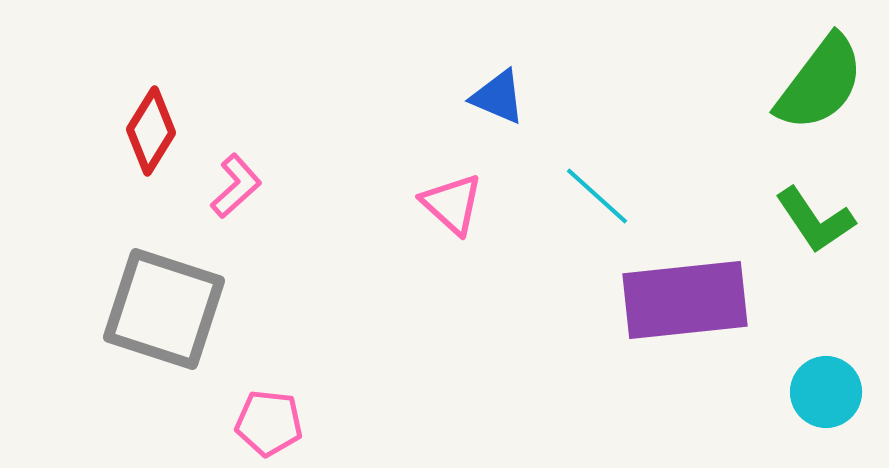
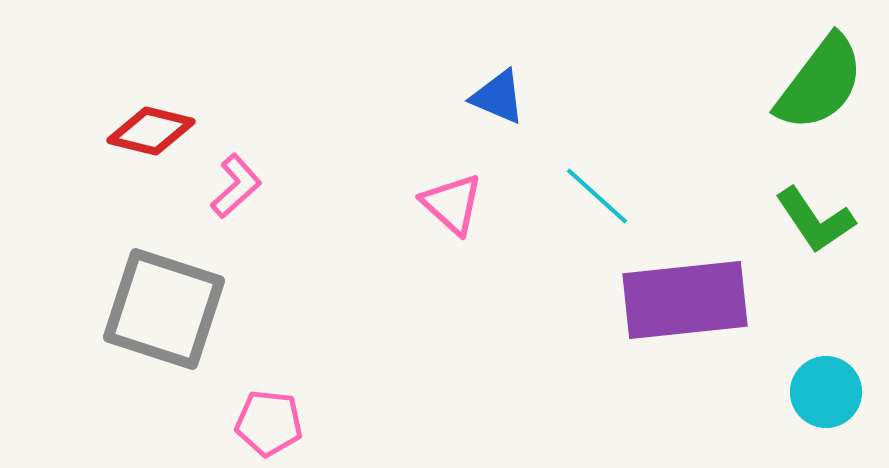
red diamond: rotated 72 degrees clockwise
